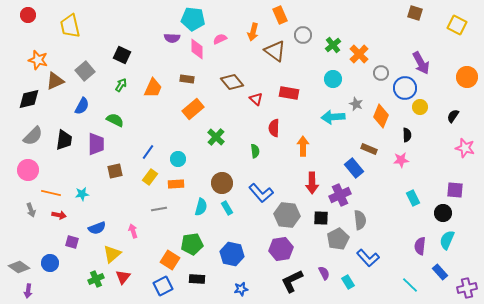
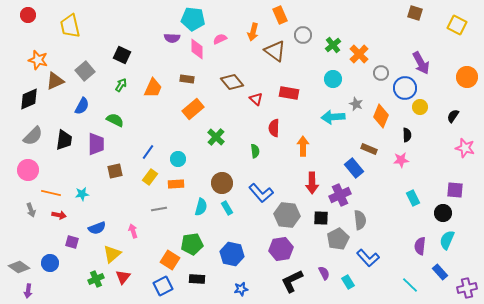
black diamond at (29, 99): rotated 10 degrees counterclockwise
